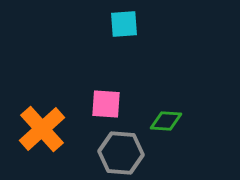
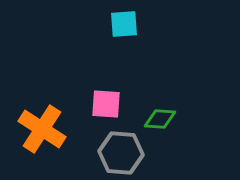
green diamond: moved 6 px left, 2 px up
orange cross: rotated 15 degrees counterclockwise
